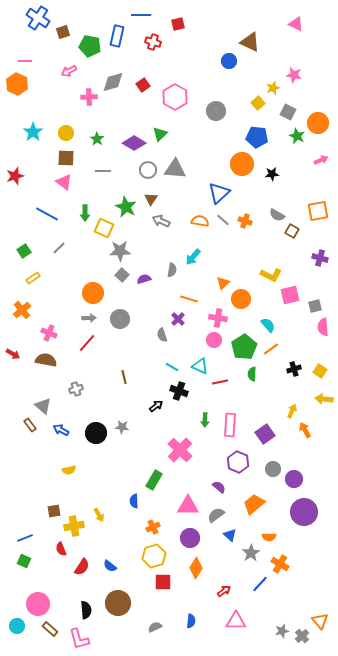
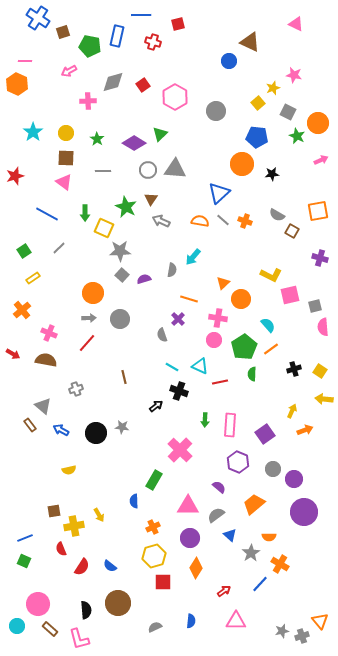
pink cross at (89, 97): moved 1 px left, 4 px down
orange arrow at (305, 430): rotated 98 degrees clockwise
gray cross at (302, 636): rotated 24 degrees clockwise
